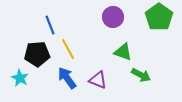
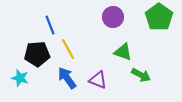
cyan star: rotated 12 degrees counterclockwise
